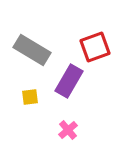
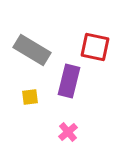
red square: rotated 32 degrees clockwise
purple rectangle: rotated 16 degrees counterclockwise
pink cross: moved 2 px down
